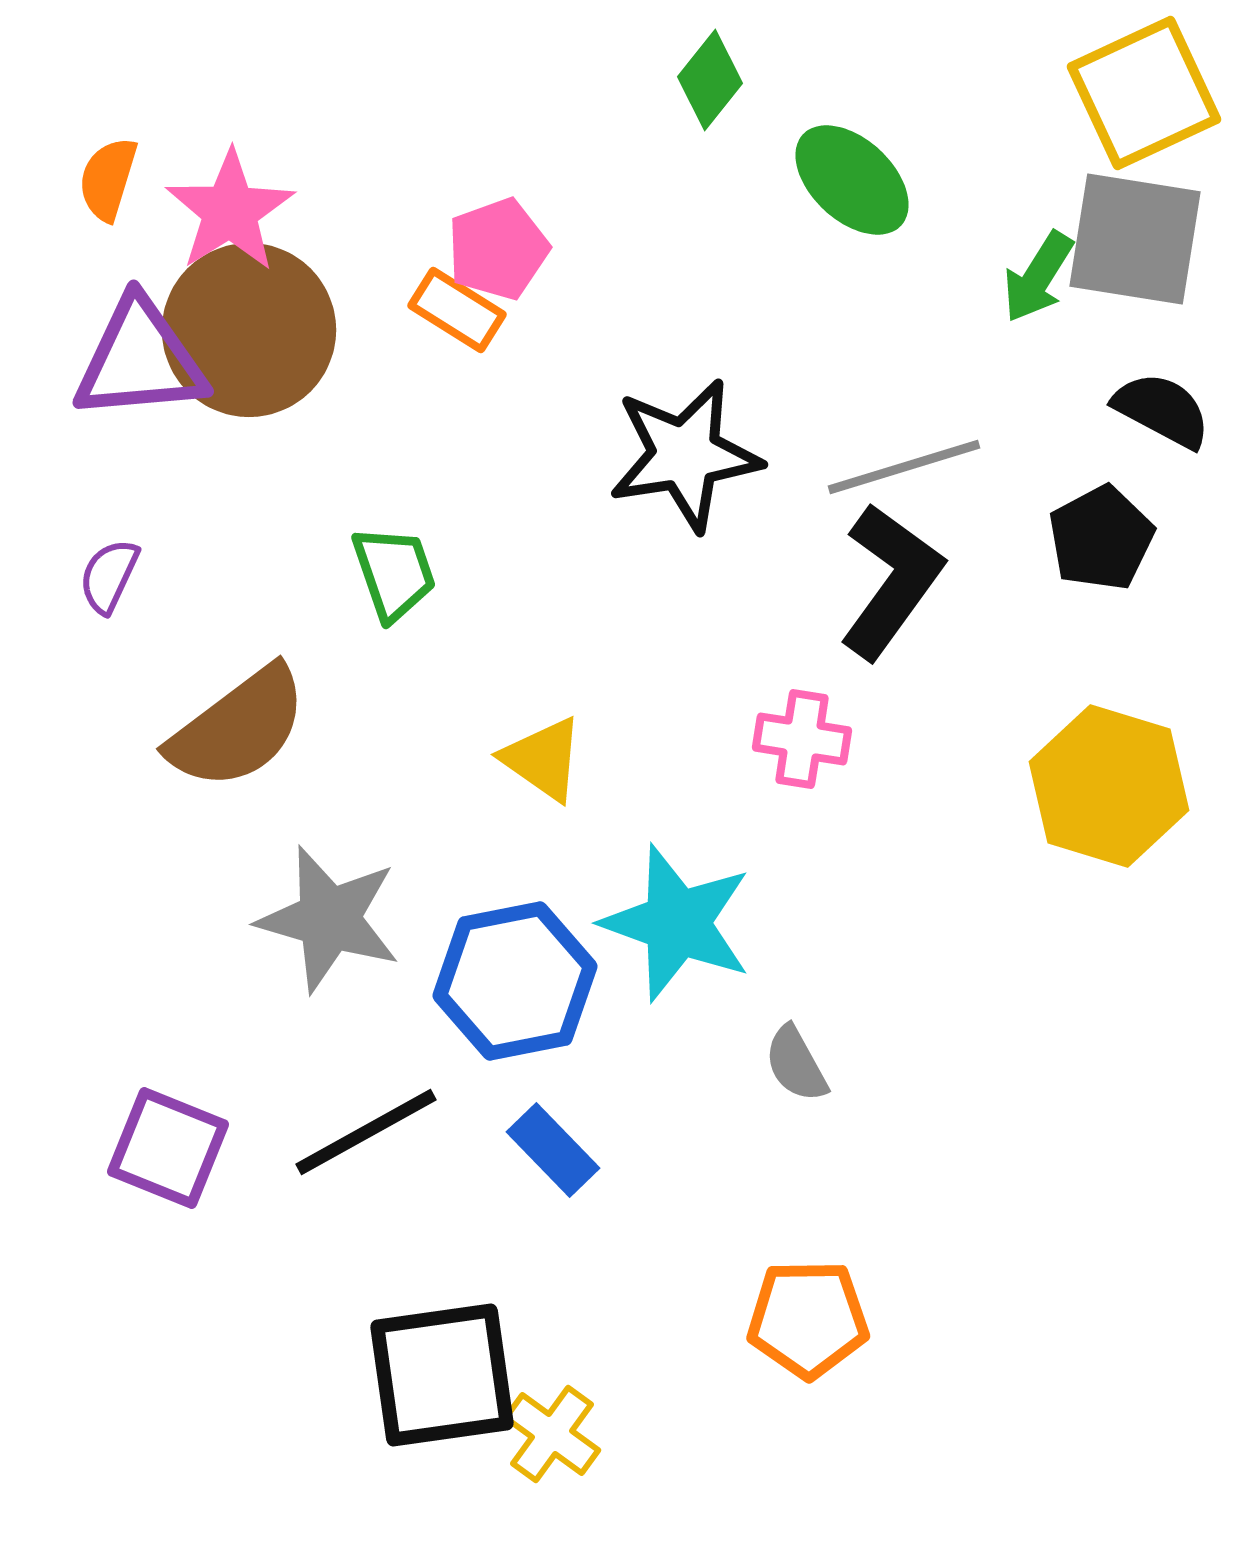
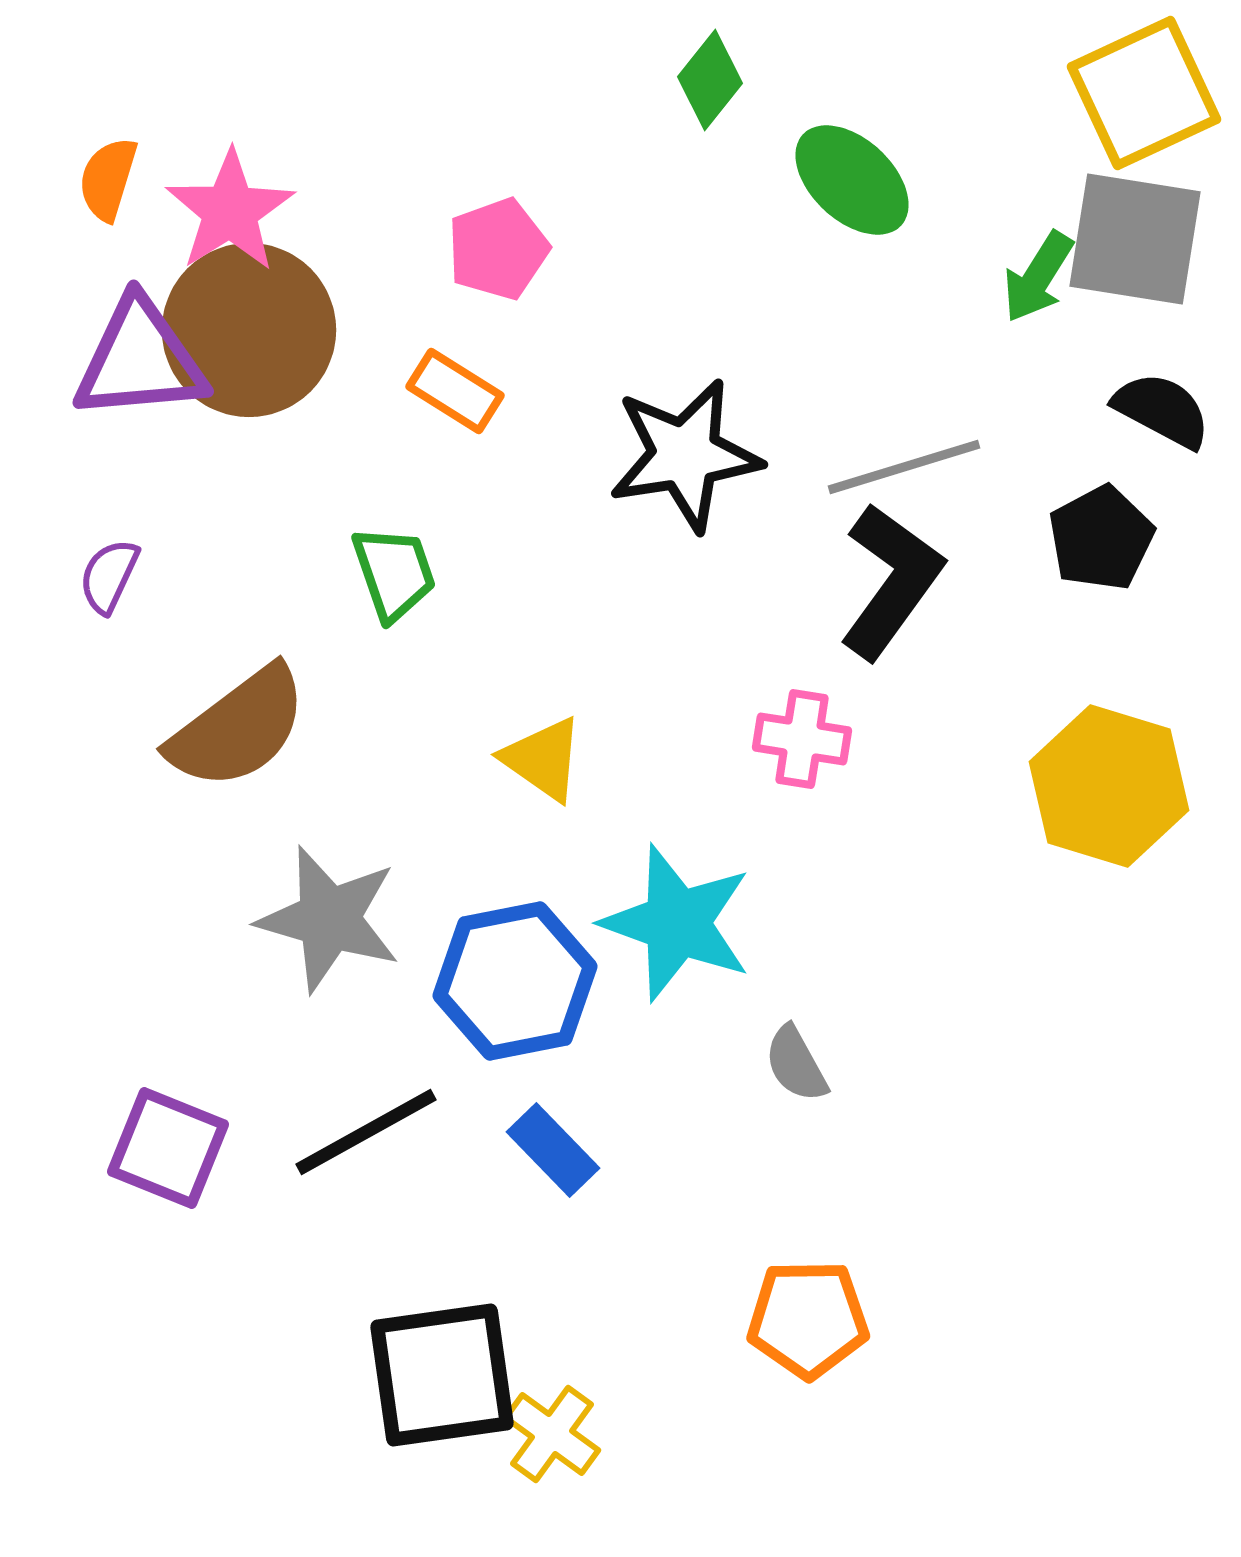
orange rectangle: moved 2 px left, 81 px down
